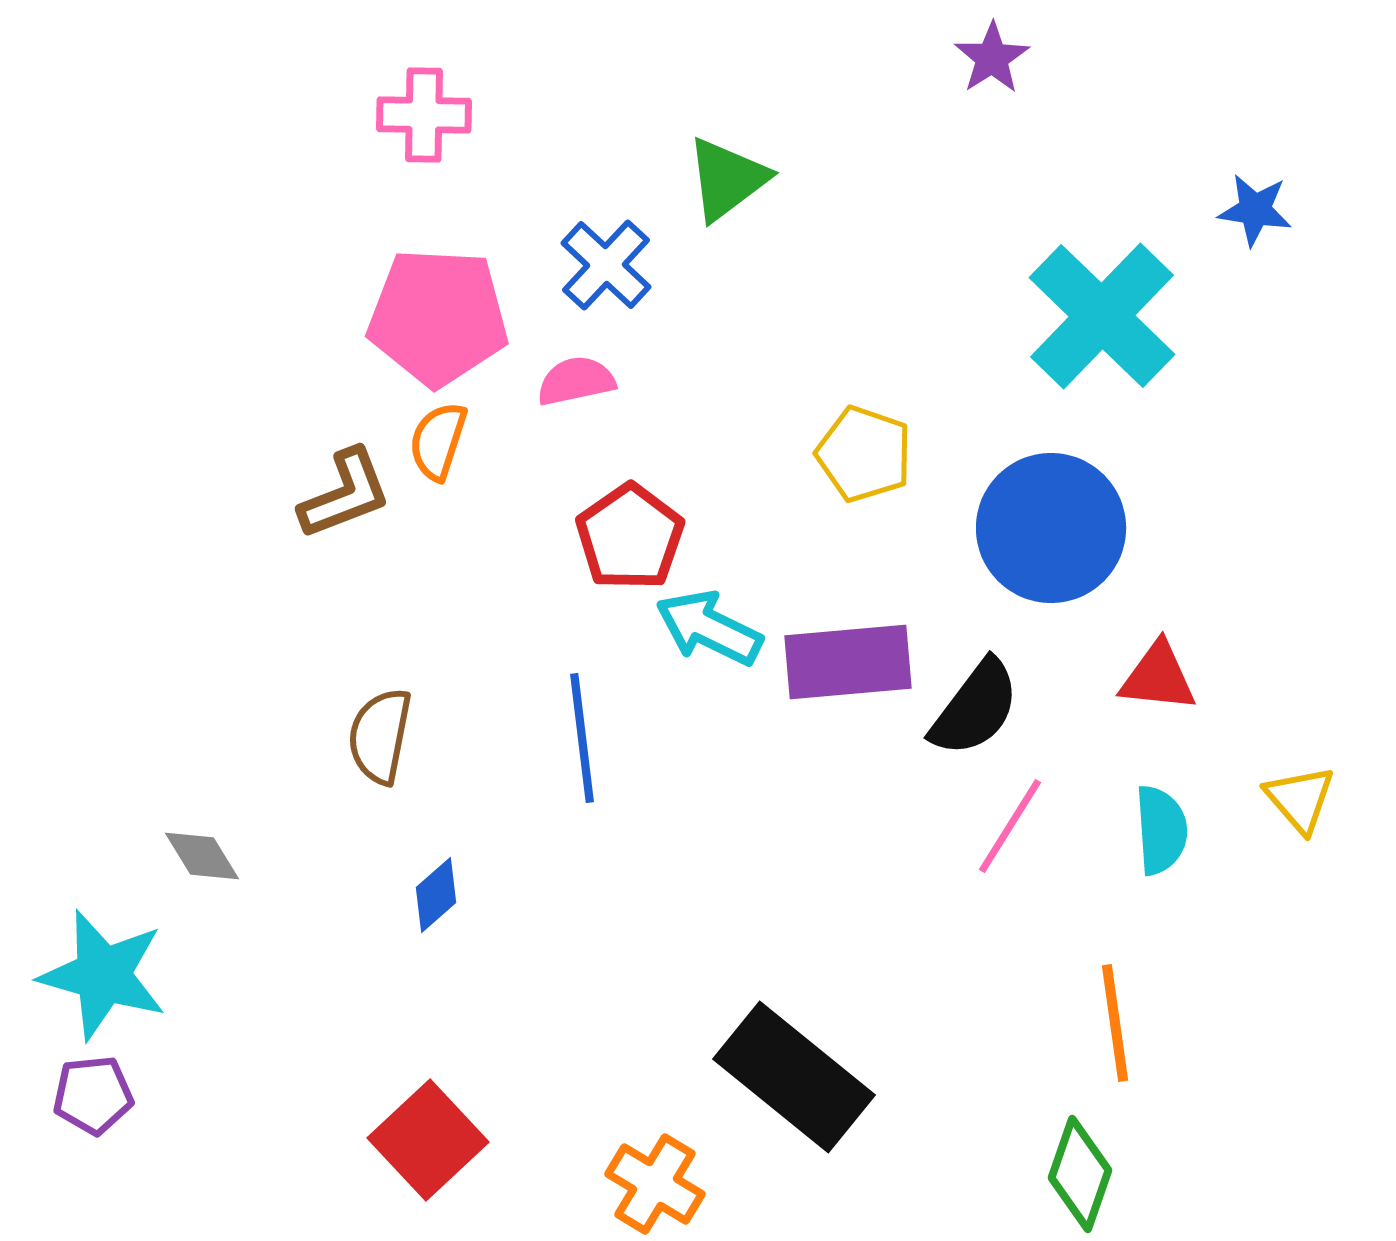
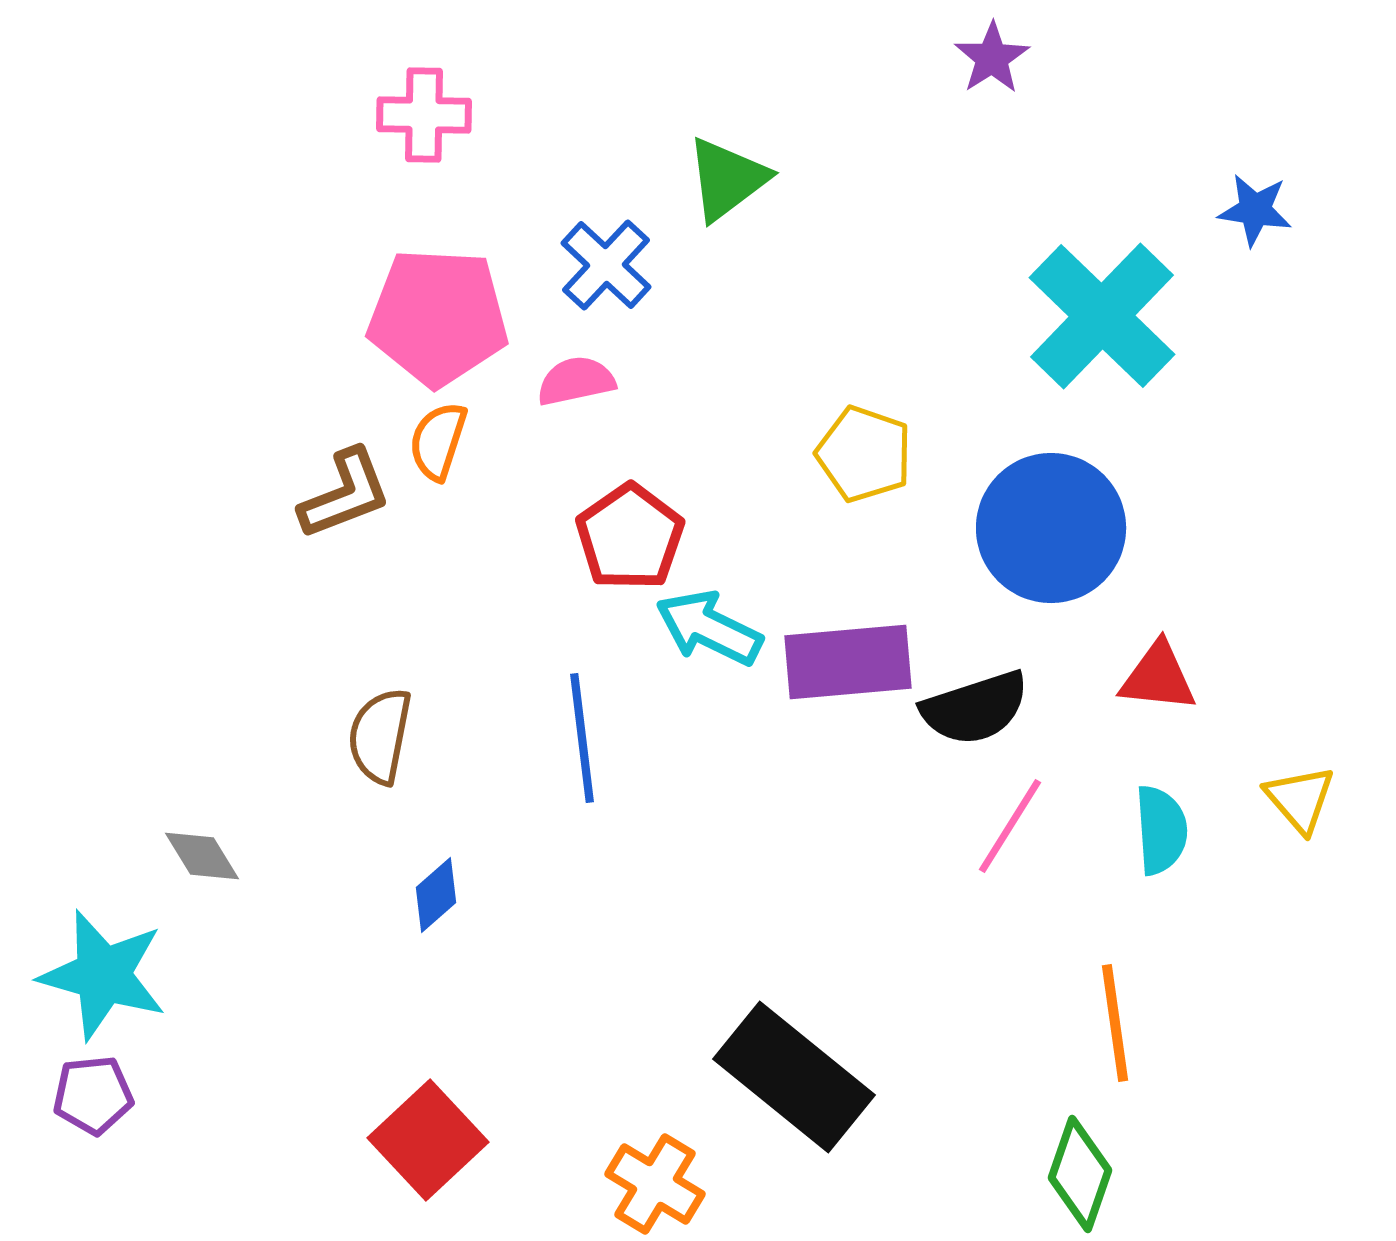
black semicircle: rotated 35 degrees clockwise
